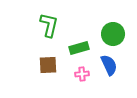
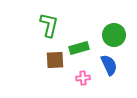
green circle: moved 1 px right, 1 px down
brown square: moved 7 px right, 5 px up
pink cross: moved 1 px right, 4 px down
